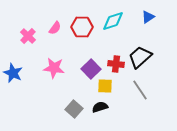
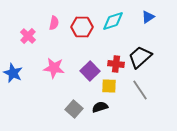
pink semicircle: moved 1 px left, 5 px up; rotated 24 degrees counterclockwise
purple square: moved 1 px left, 2 px down
yellow square: moved 4 px right
